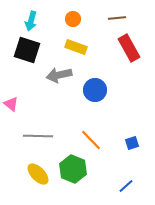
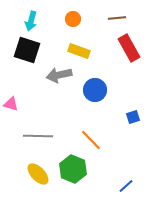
yellow rectangle: moved 3 px right, 4 px down
pink triangle: rotated 21 degrees counterclockwise
blue square: moved 1 px right, 26 px up
